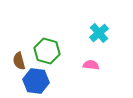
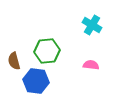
cyan cross: moved 7 px left, 8 px up; rotated 18 degrees counterclockwise
green hexagon: rotated 20 degrees counterclockwise
brown semicircle: moved 5 px left
